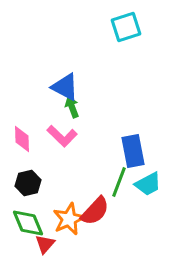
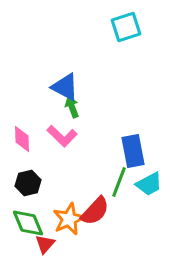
cyan trapezoid: moved 1 px right
